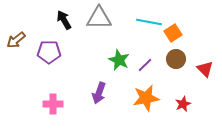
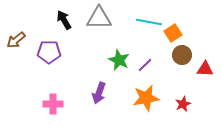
brown circle: moved 6 px right, 4 px up
red triangle: rotated 42 degrees counterclockwise
